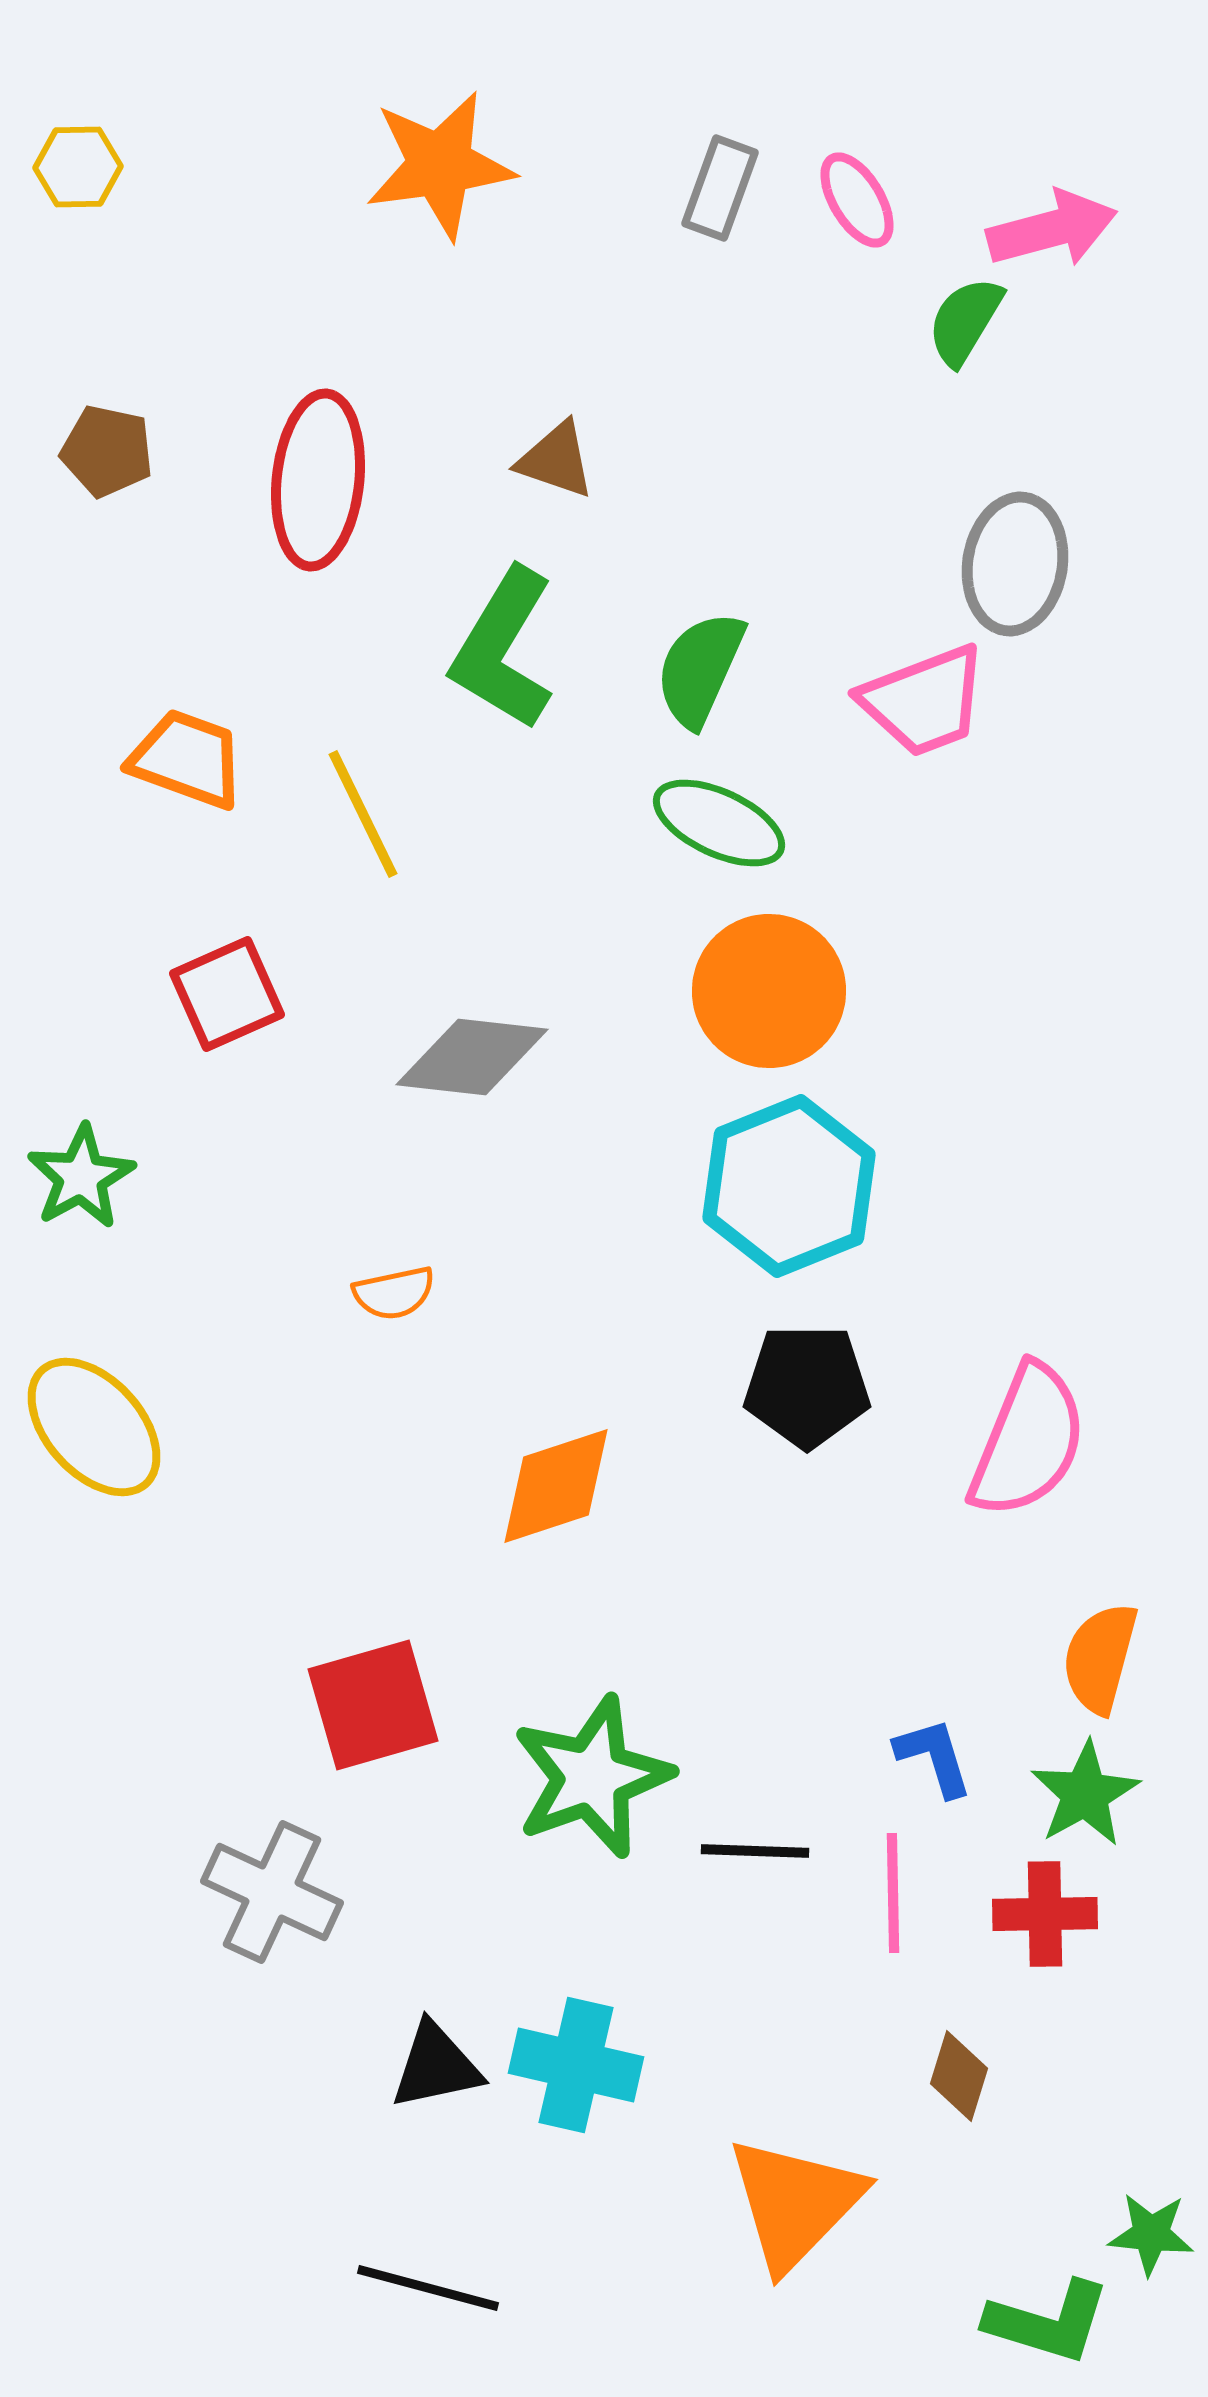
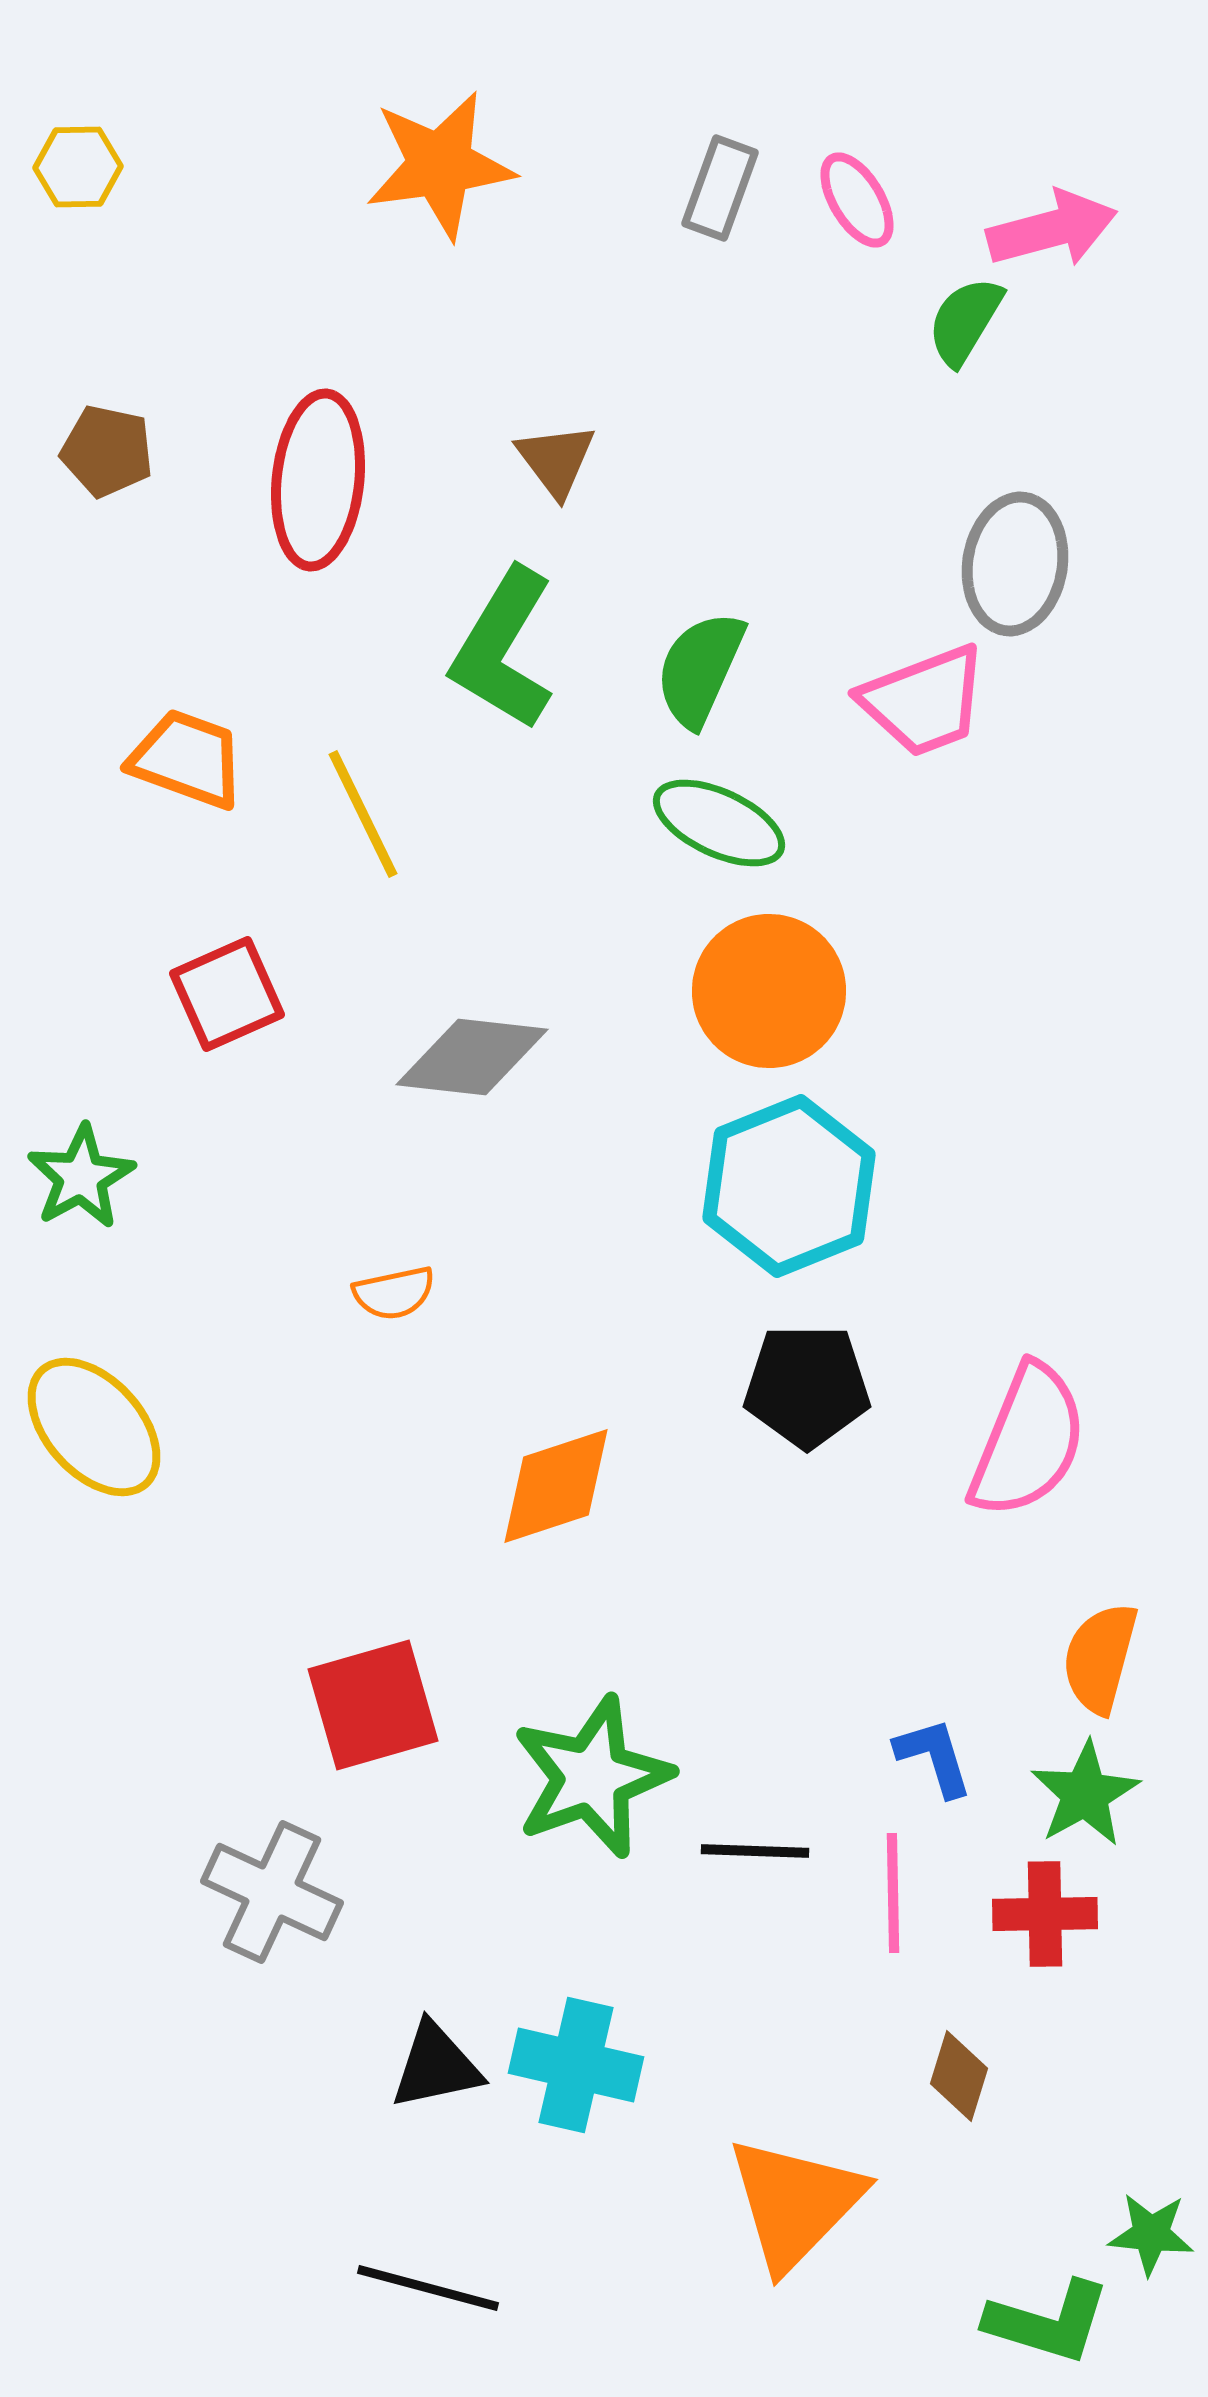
brown triangle at (556, 460): rotated 34 degrees clockwise
